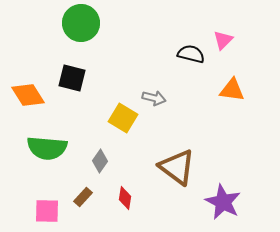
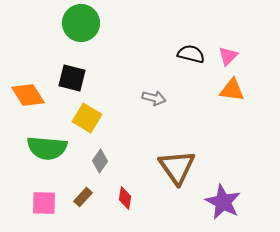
pink triangle: moved 5 px right, 16 px down
yellow square: moved 36 px left
brown triangle: rotated 18 degrees clockwise
pink square: moved 3 px left, 8 px up
